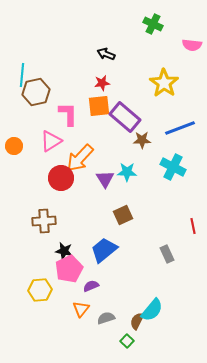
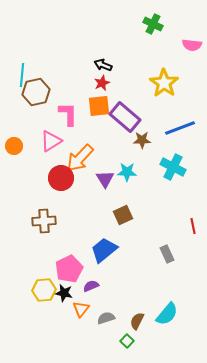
black arrow: moved 3 px left, 11 px down
red star: rotated 14 degrees counterclockwise
black star: moved 42 px down
yellow hexagon: moved 4 px right
cyan semicircle: moved 15 px right, 4 px down
